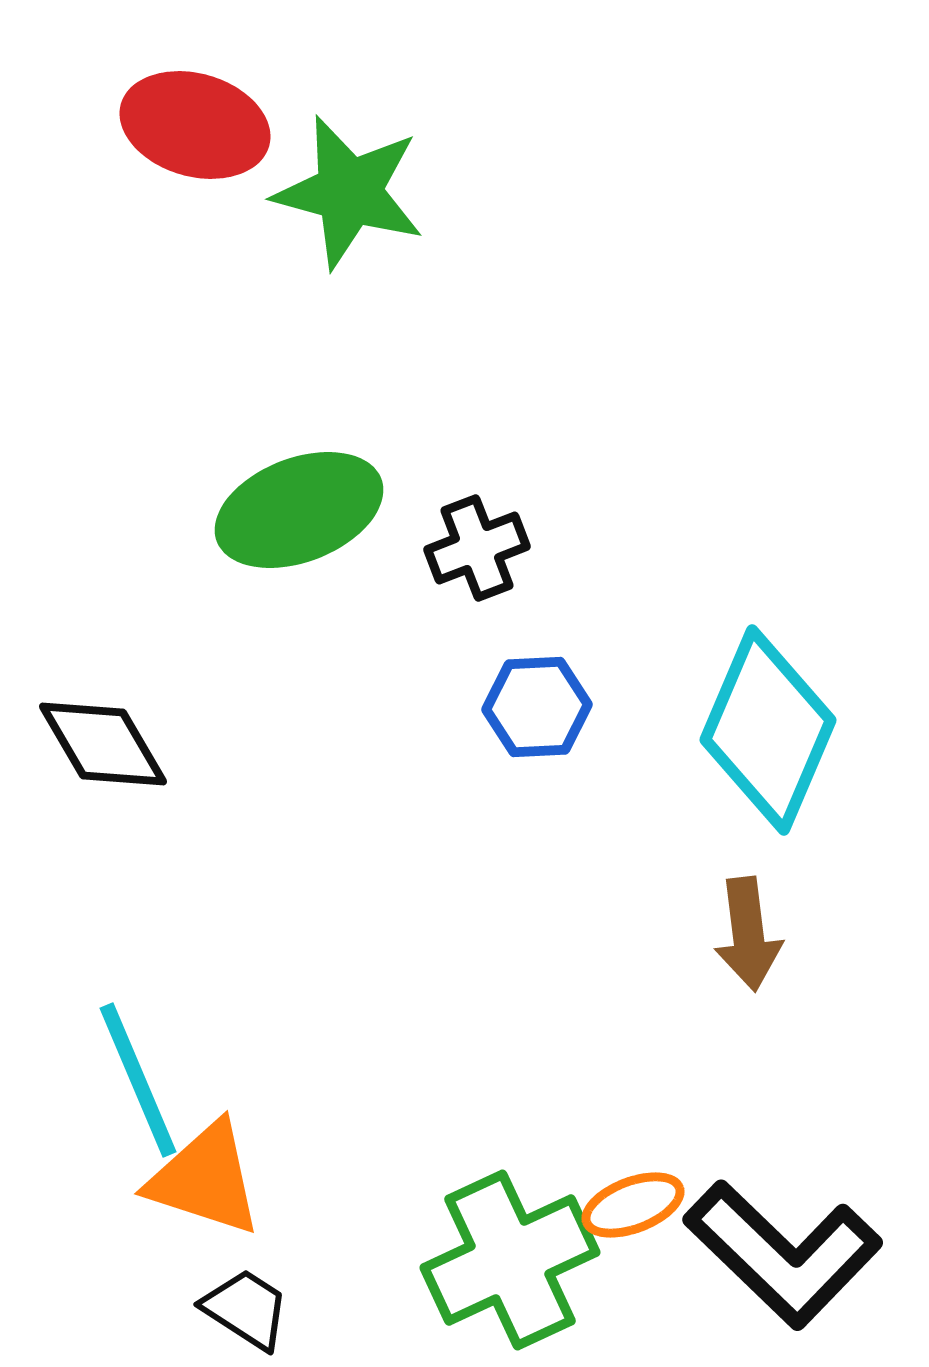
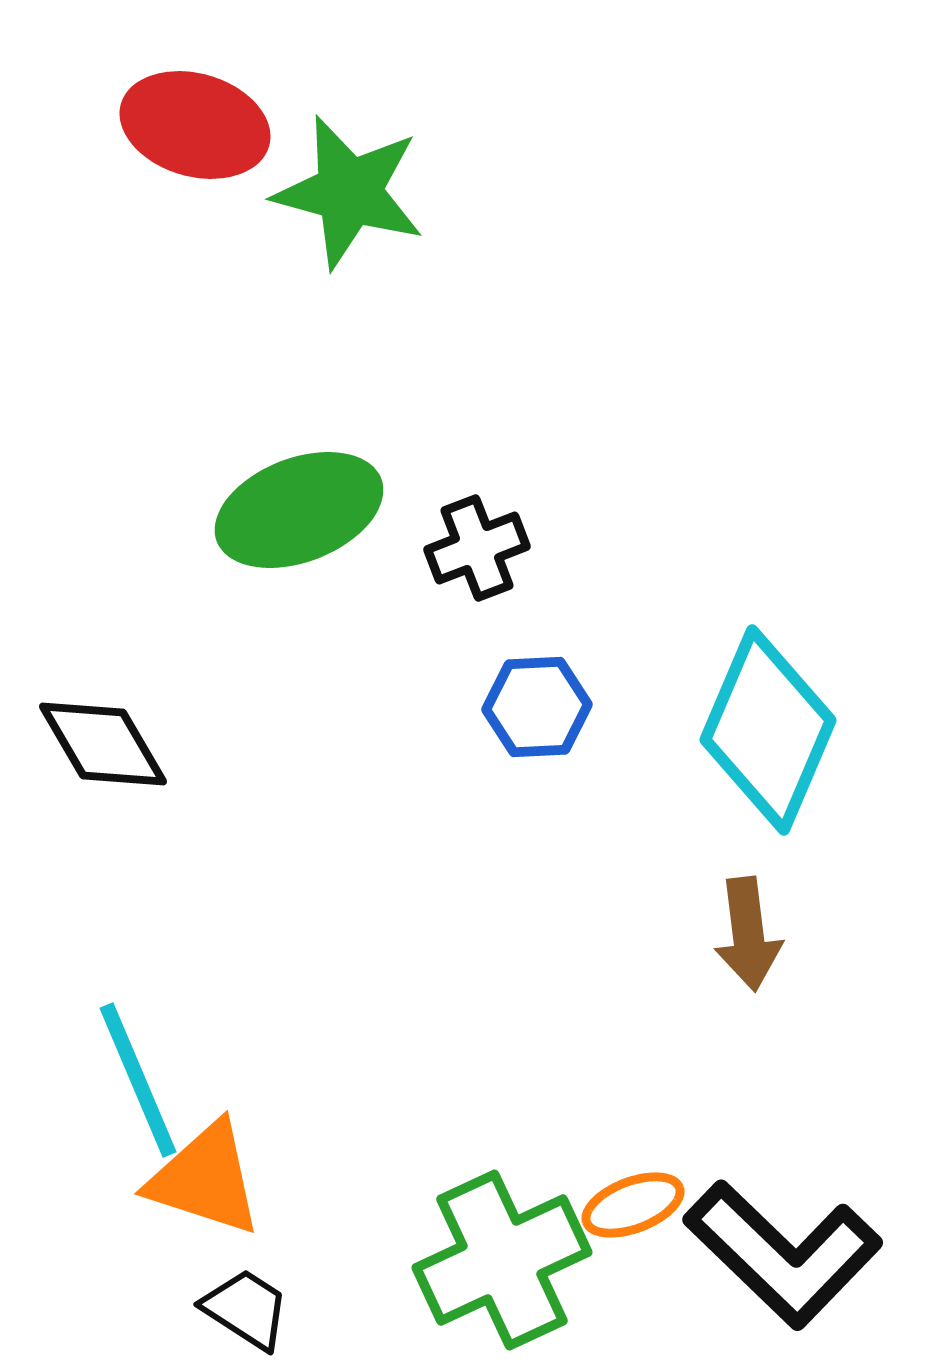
green cross: moved 8 px left
